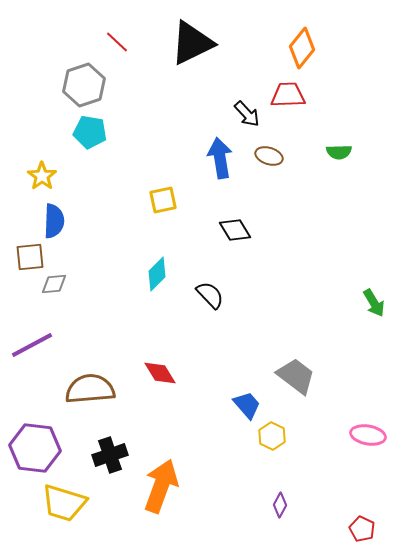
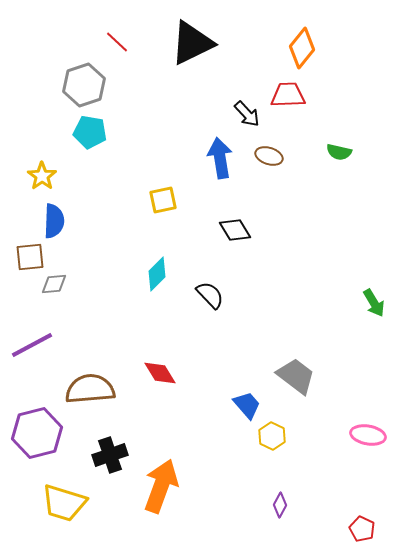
green semicircle: rotated 15 degrees clockwise
purple hexagon: moved 2 px right, 15 px up; rotated 21 degrees counterclockwise
